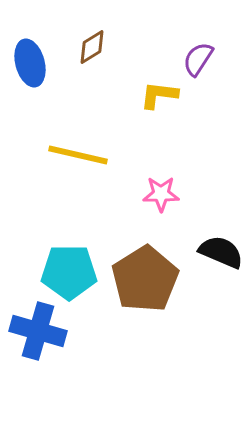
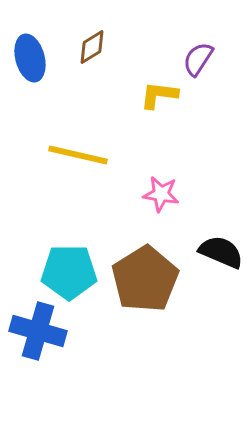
blue ellipse: moved 5 px up
pink star: rotated 9 degrees clockwise
